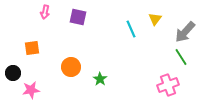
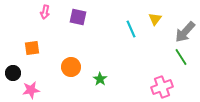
pink cross: moved 6 px left, 2 px down
